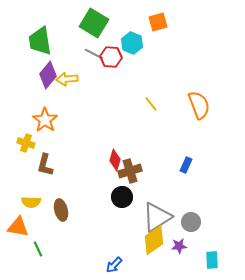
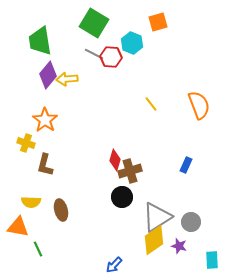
purple star: rotated 21 degrees clockwise
